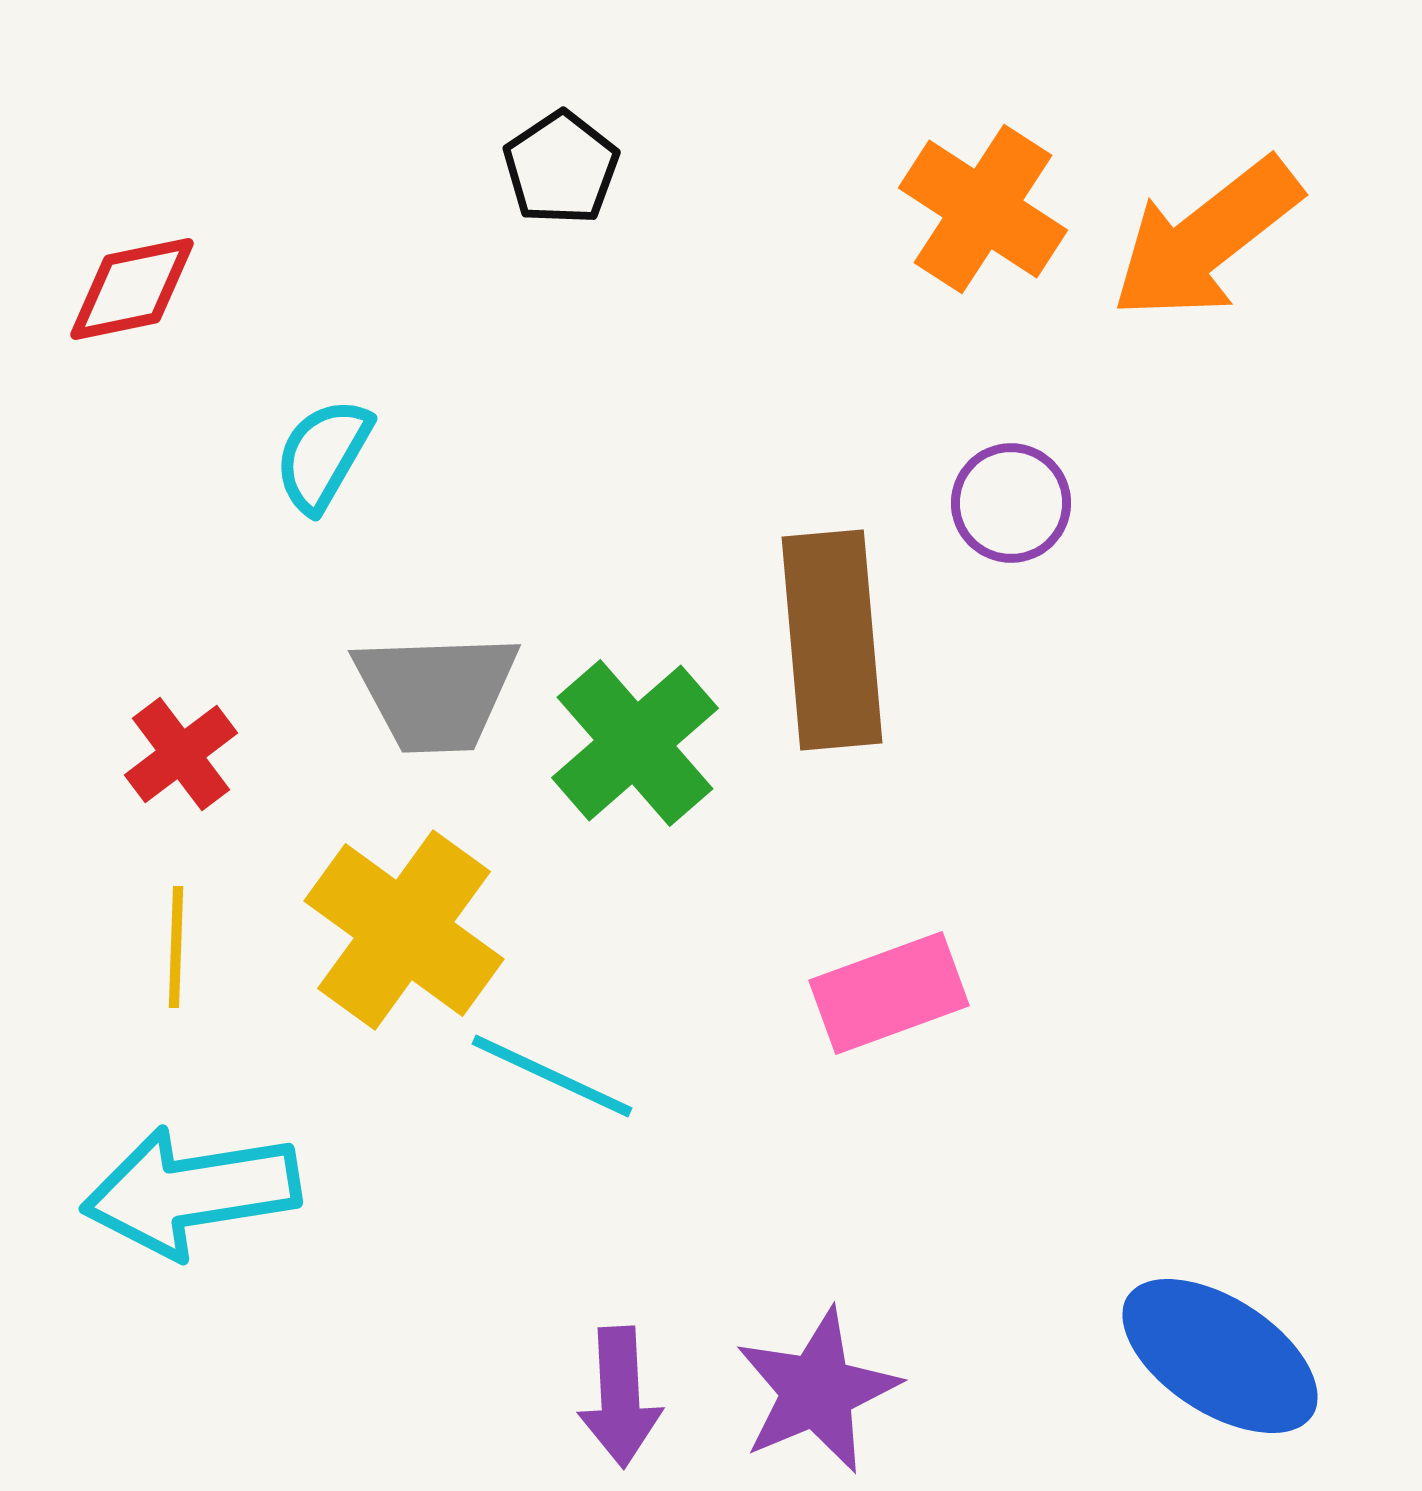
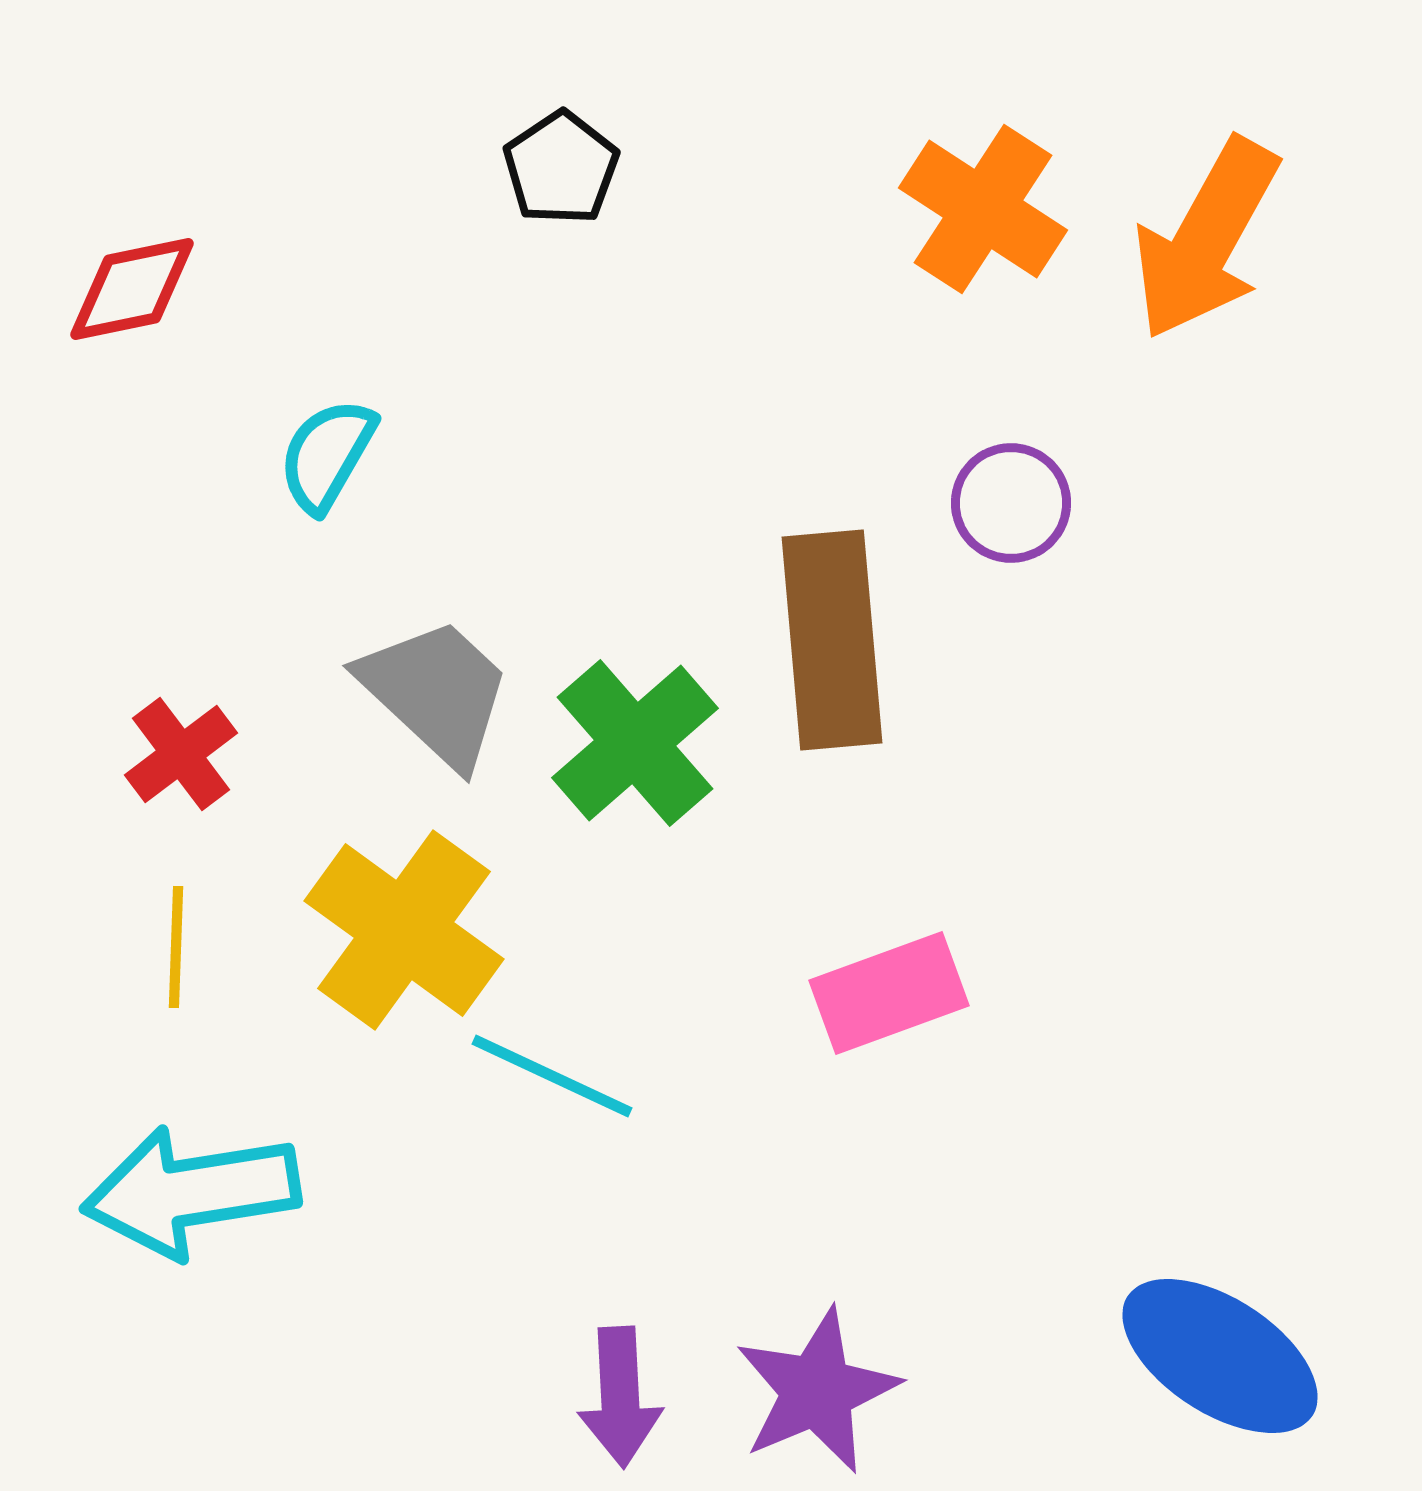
orange arrow: rotated 23 degrees counterclockwise
cyan semicircle: moved 4 px right
gray trapezoid: rotated 135 degrees counterclockwise
